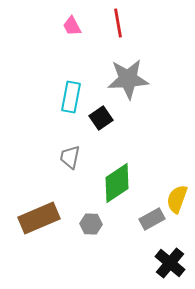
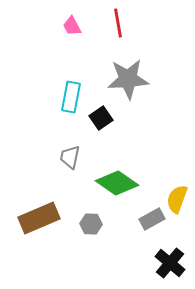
green diamond: rotated 69 degrees clockwise
